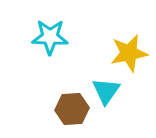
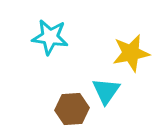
cyan star: rotated 6 degrees clockwise
yellow star: moved 2 px right
